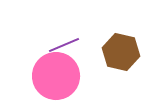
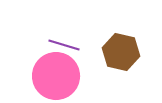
purple line: rotated 40 degrees clockwise
